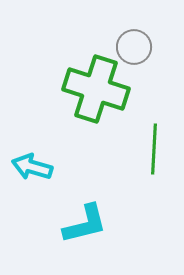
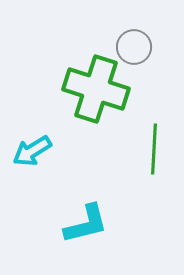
cyan arrow: moved 16 px up; rotated 48 degrees counterclockwise
cyan L-shape: moved 1 px right
